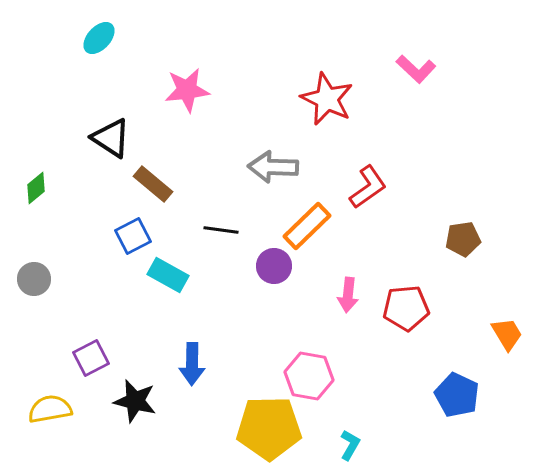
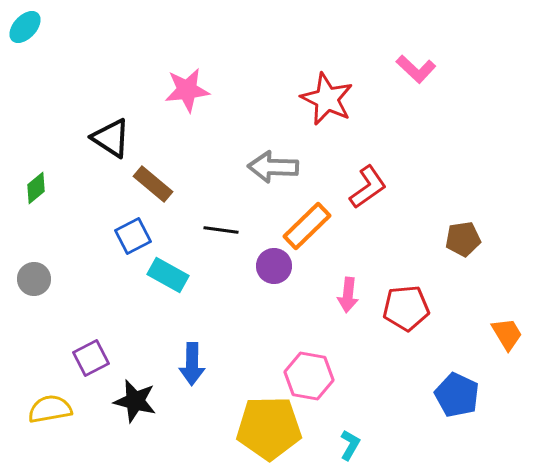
cyan ellipse: moved 74 px left, 11 px up
